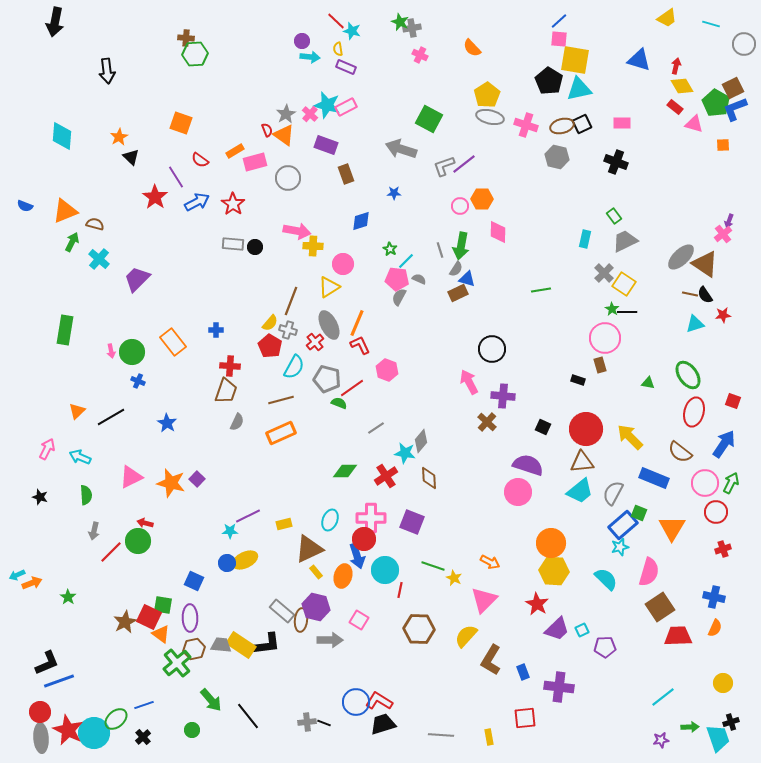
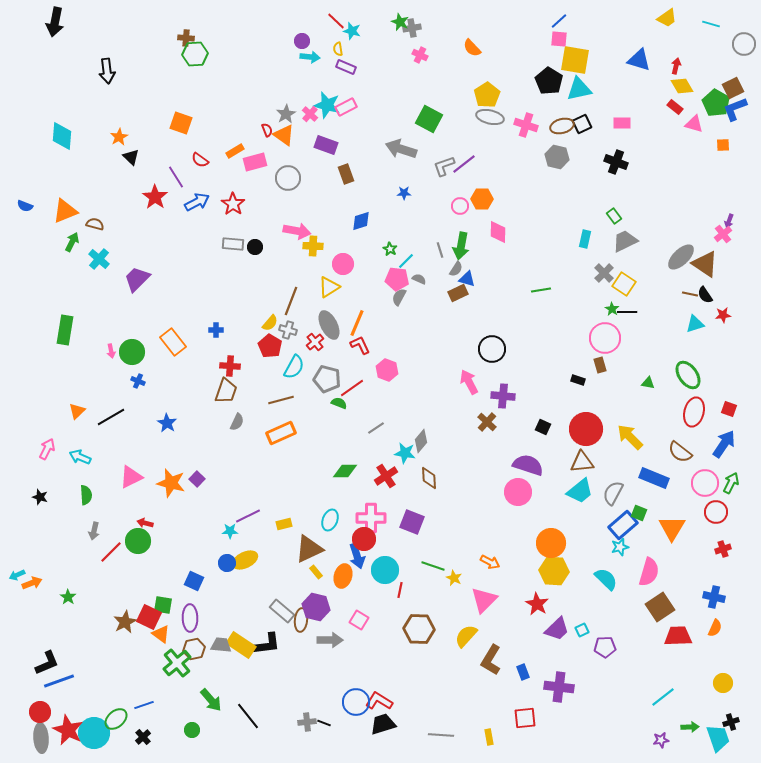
blue star at (394, 193): moved 10 px right
red square at (733, 401): moved 4 px left, 8 px down
